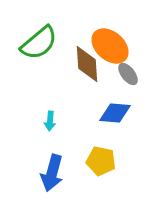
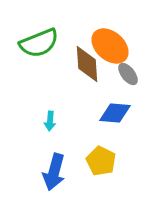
green semicircle: rotated 18 degrees clockwise
yellow pentagon: rotated 16 degrees clockwise
blue arrow: moved 2 px right, 1 px up
